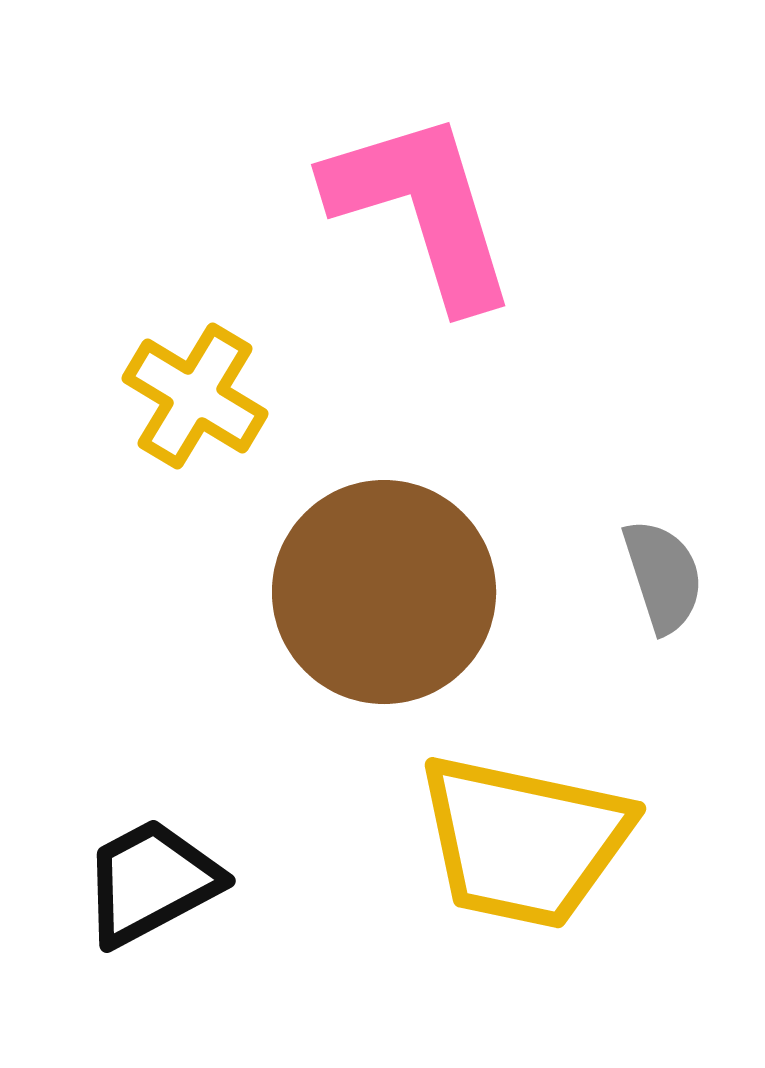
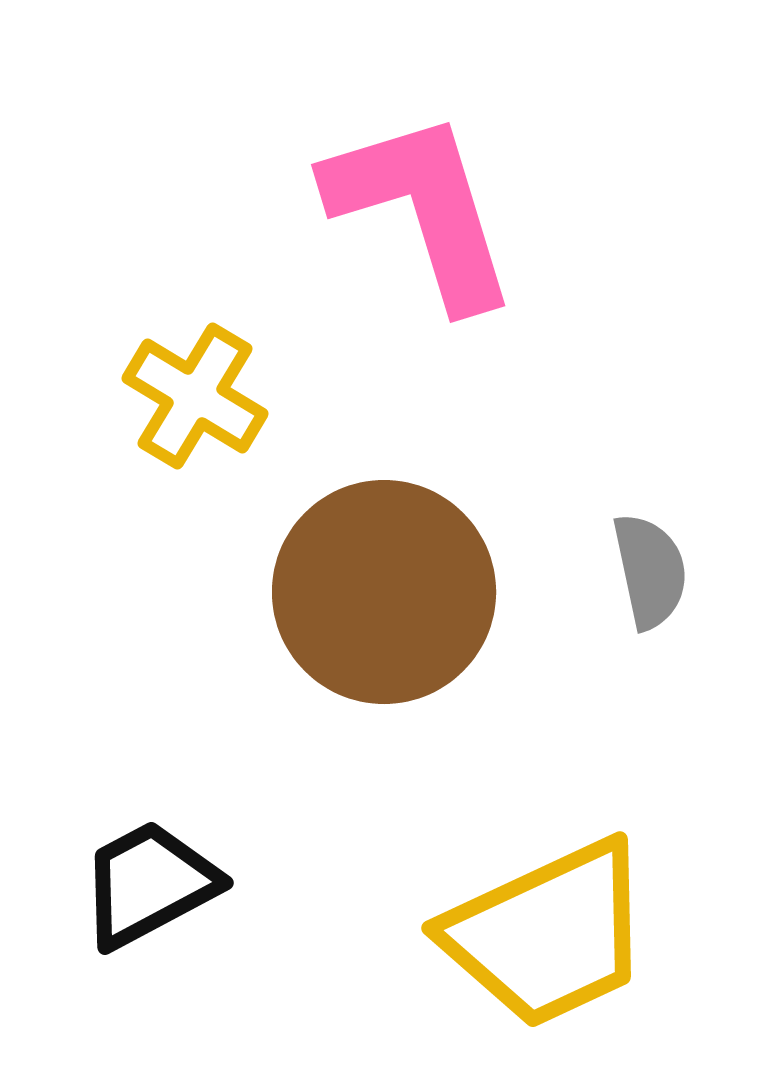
gray semicircle: moved 13 px left, 5 px up; rotated 6 degrees clockwise
yellow trapezoid: moved 24 px right, 93 px down; rotated 37 degrees counterclockwise
black trapezoid: moved 2 px left, 2 px down
